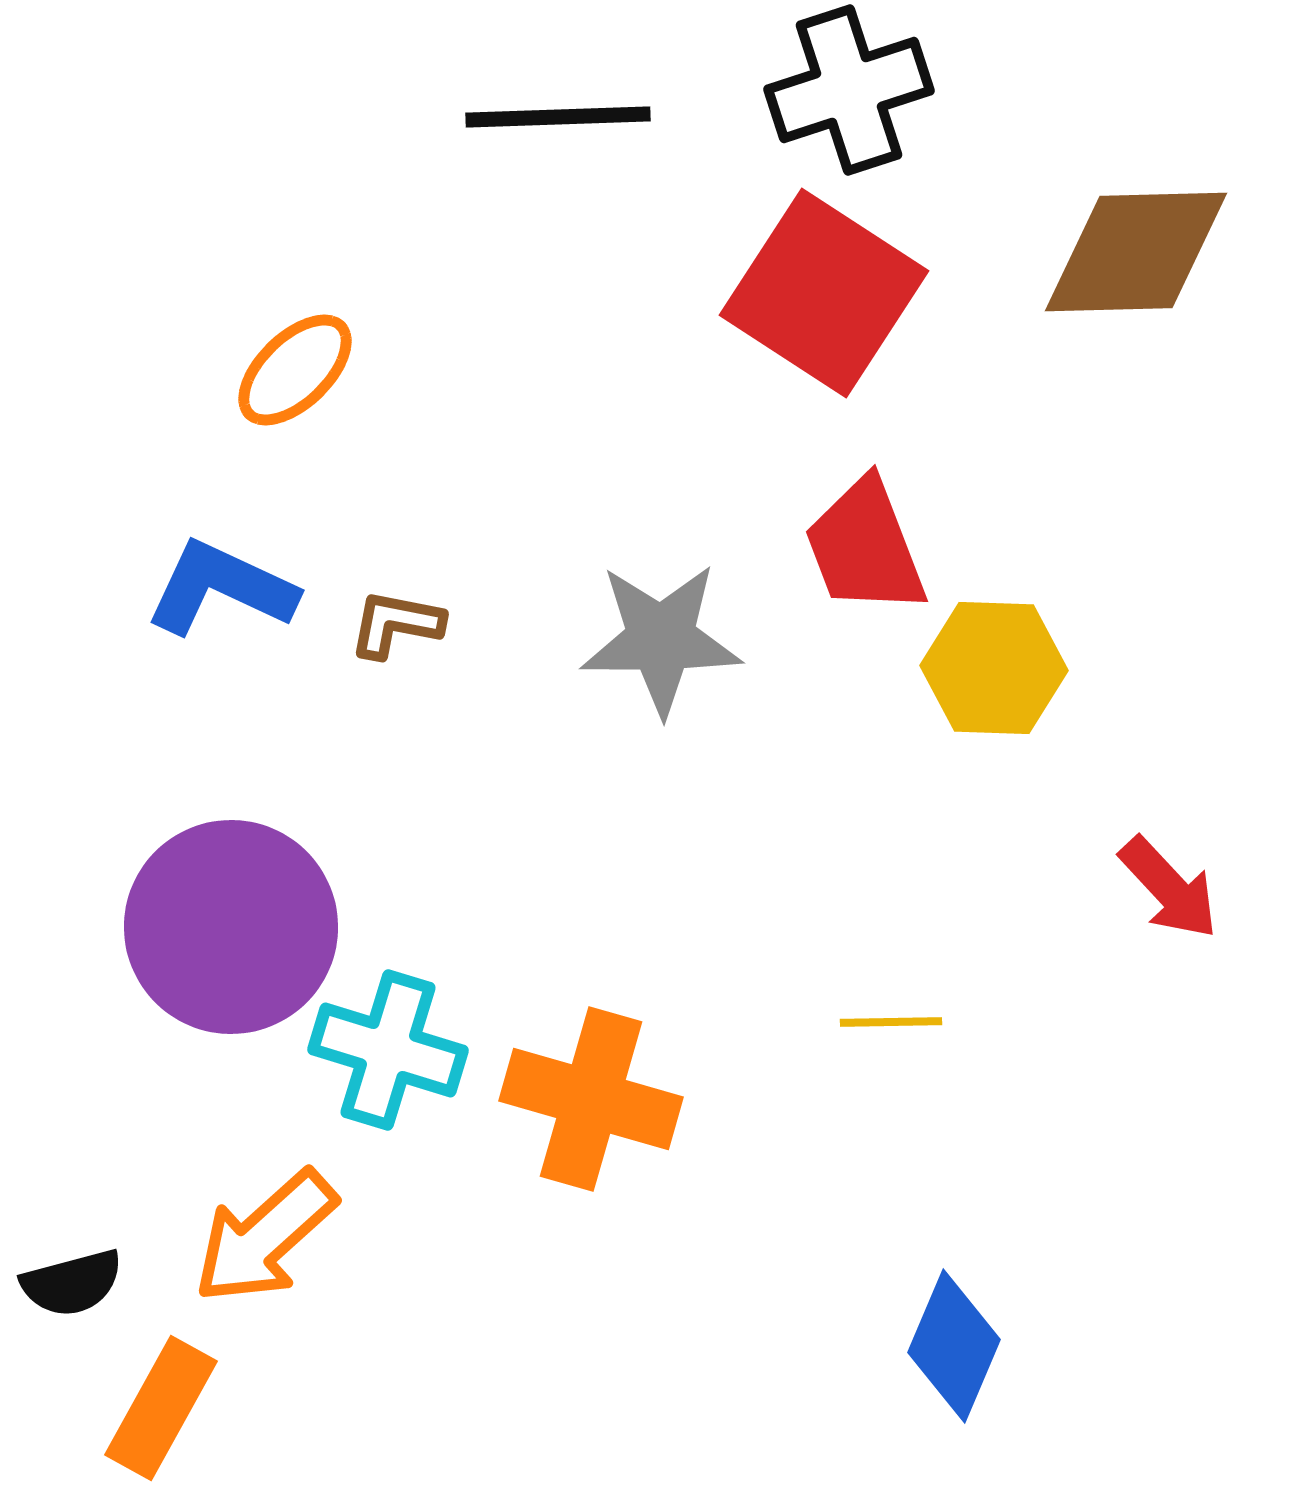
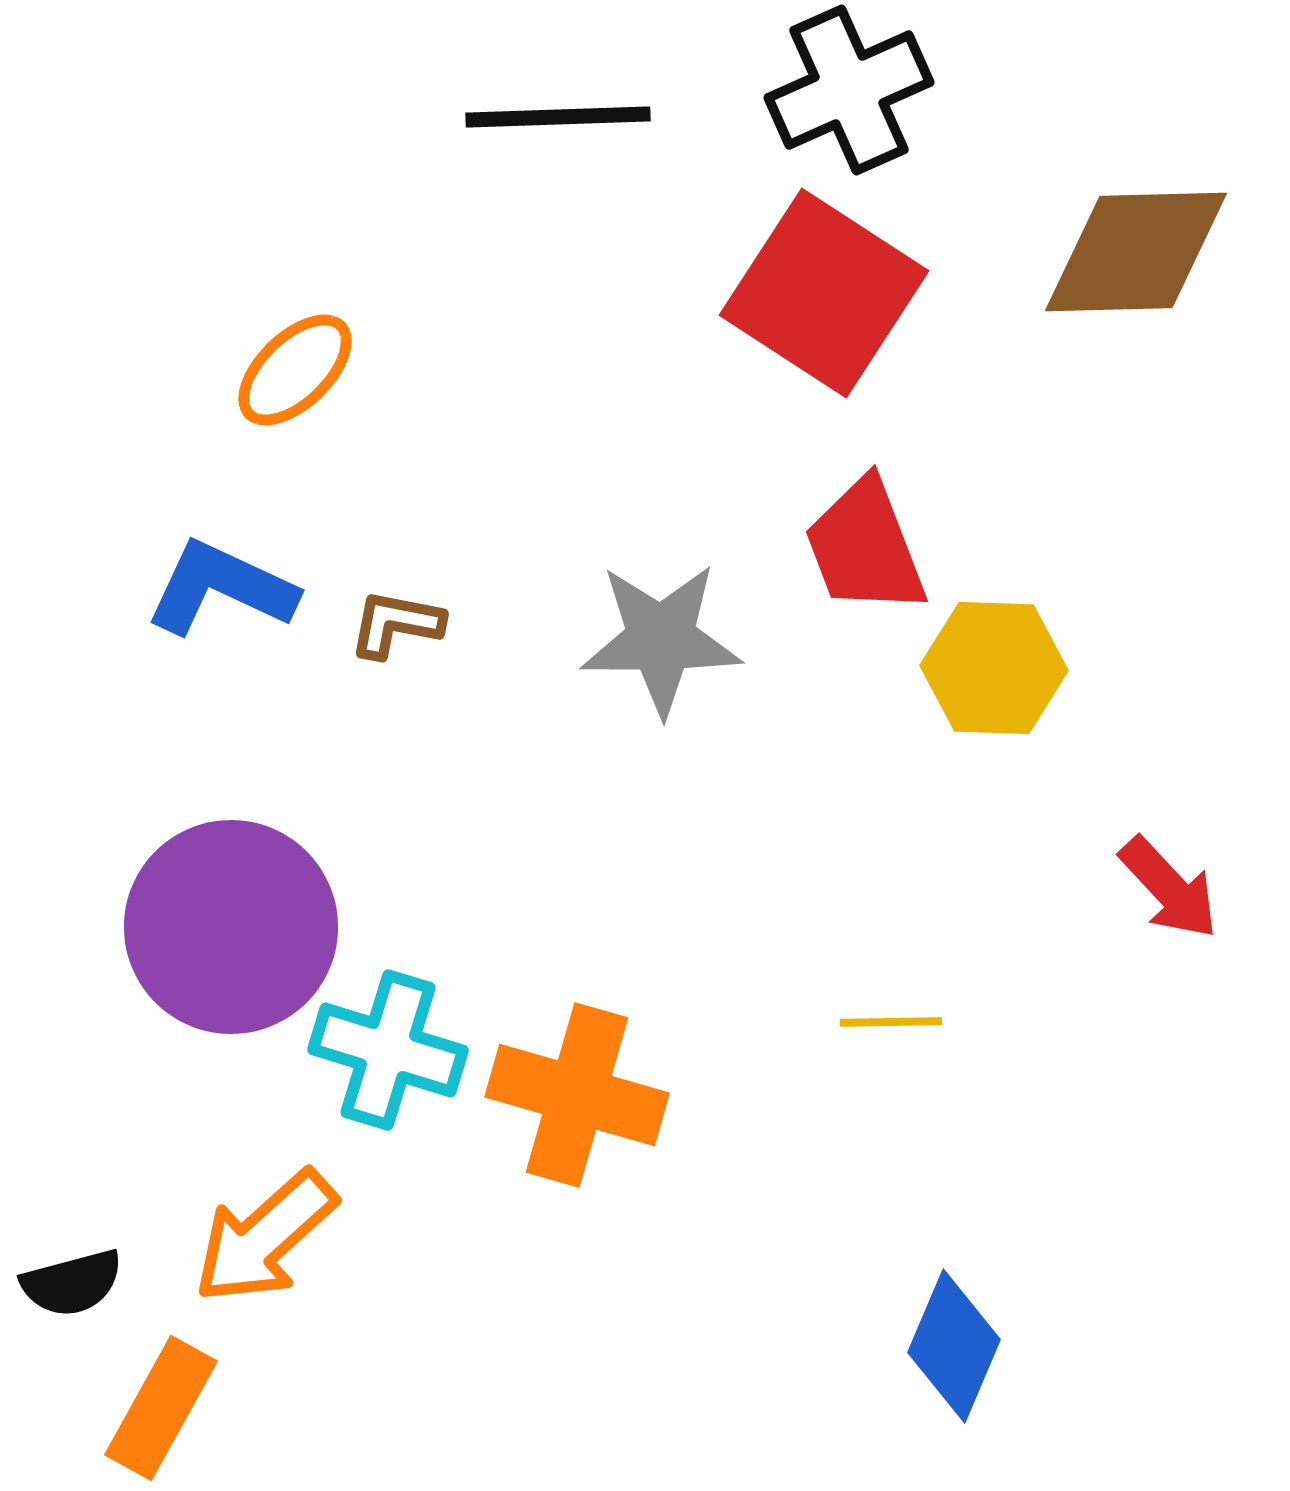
black cross: rotated 6 degrees counterclockwise
orange cross: moved 14 px left, 4 px up
